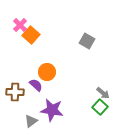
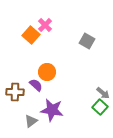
pink cross: moved 25 px right
